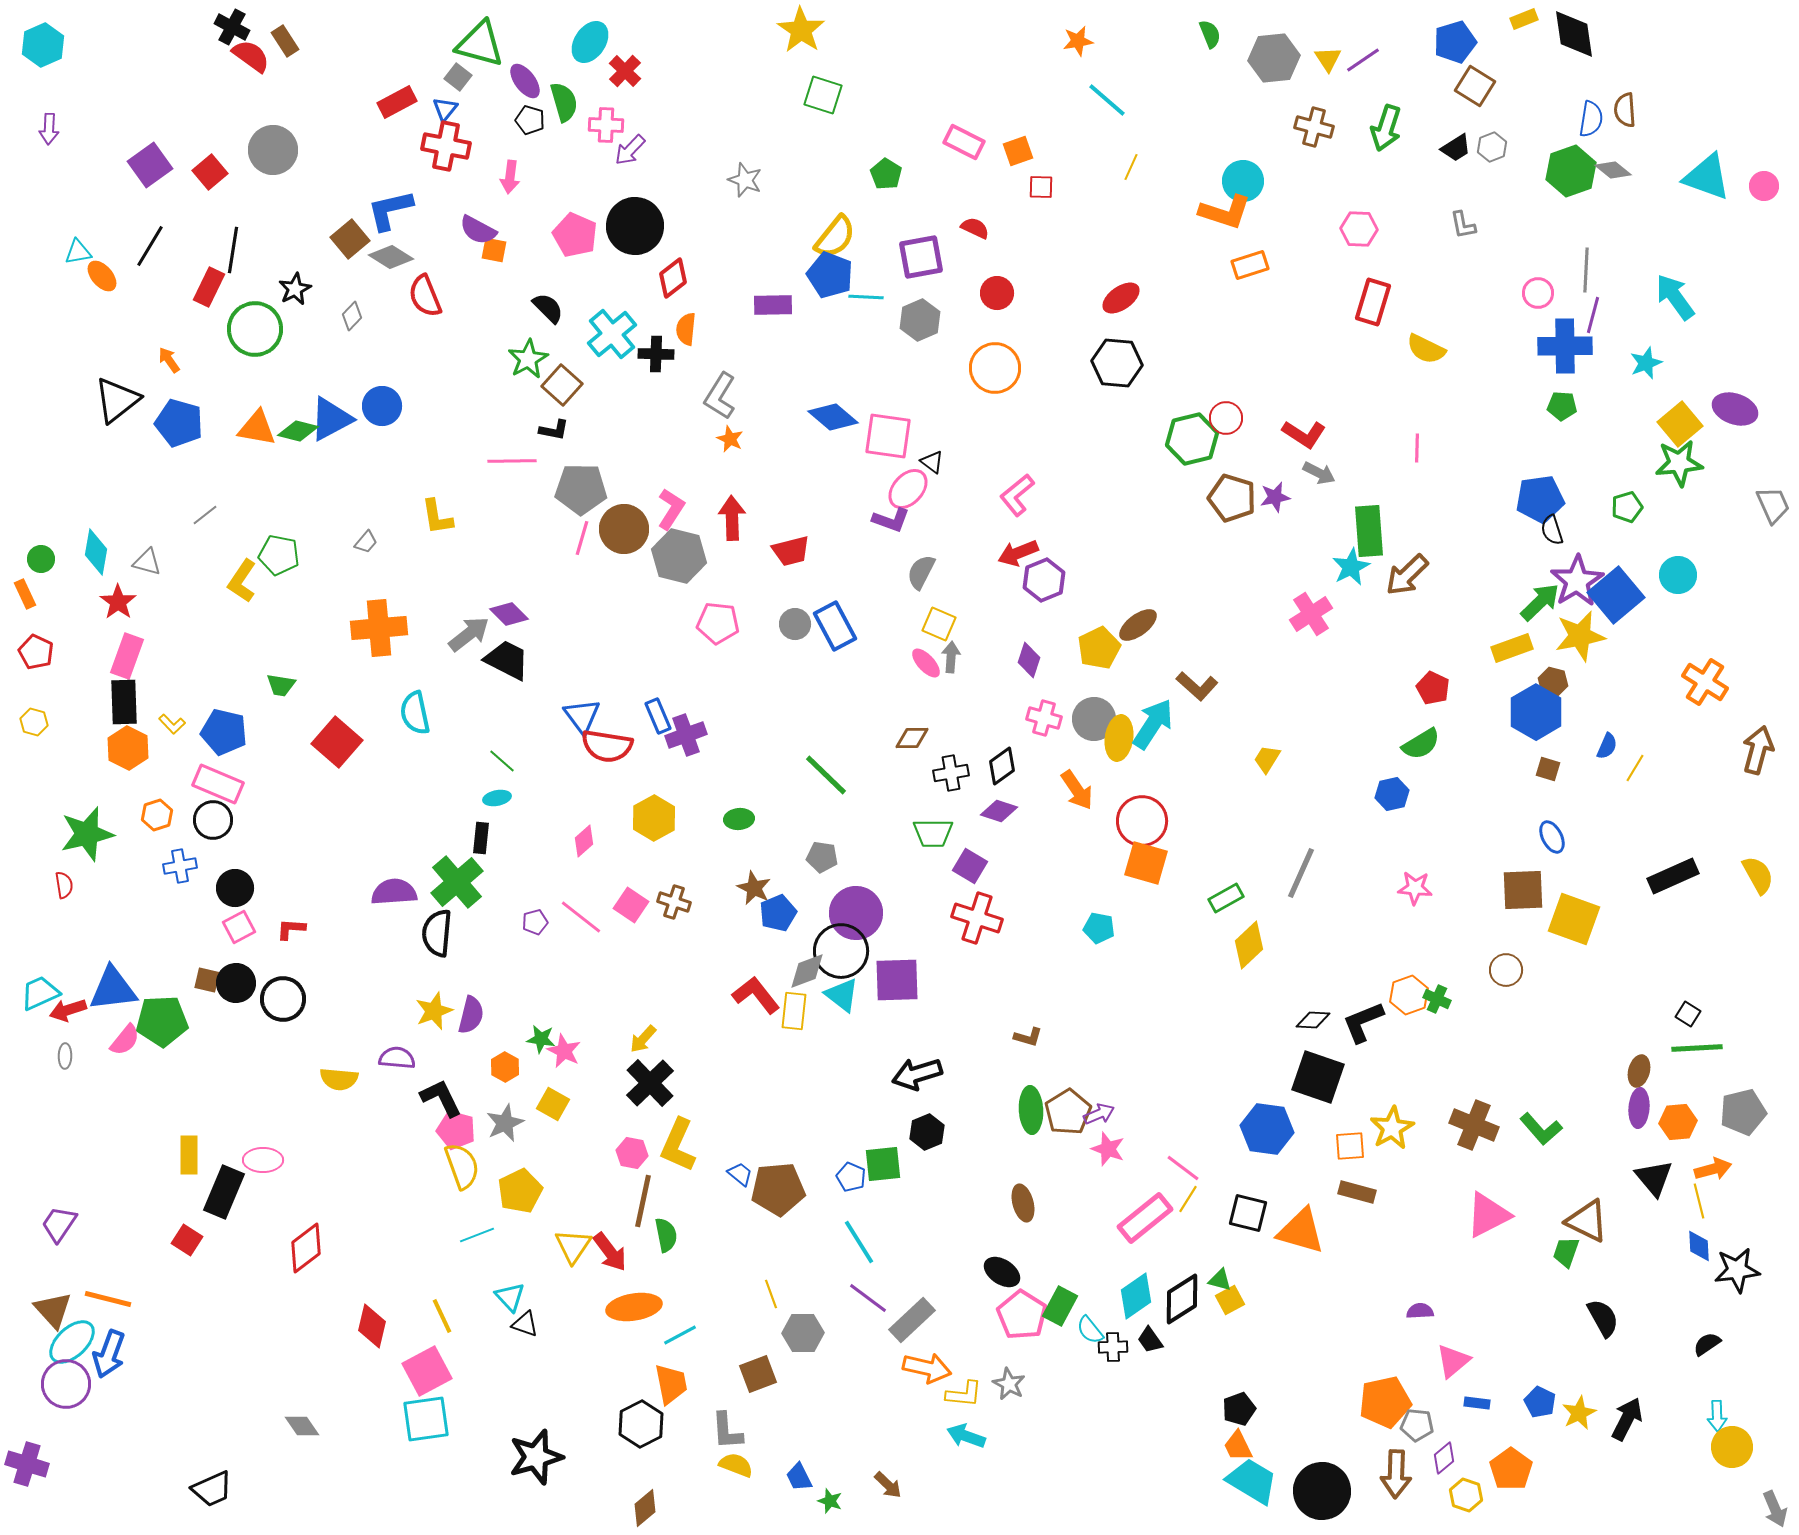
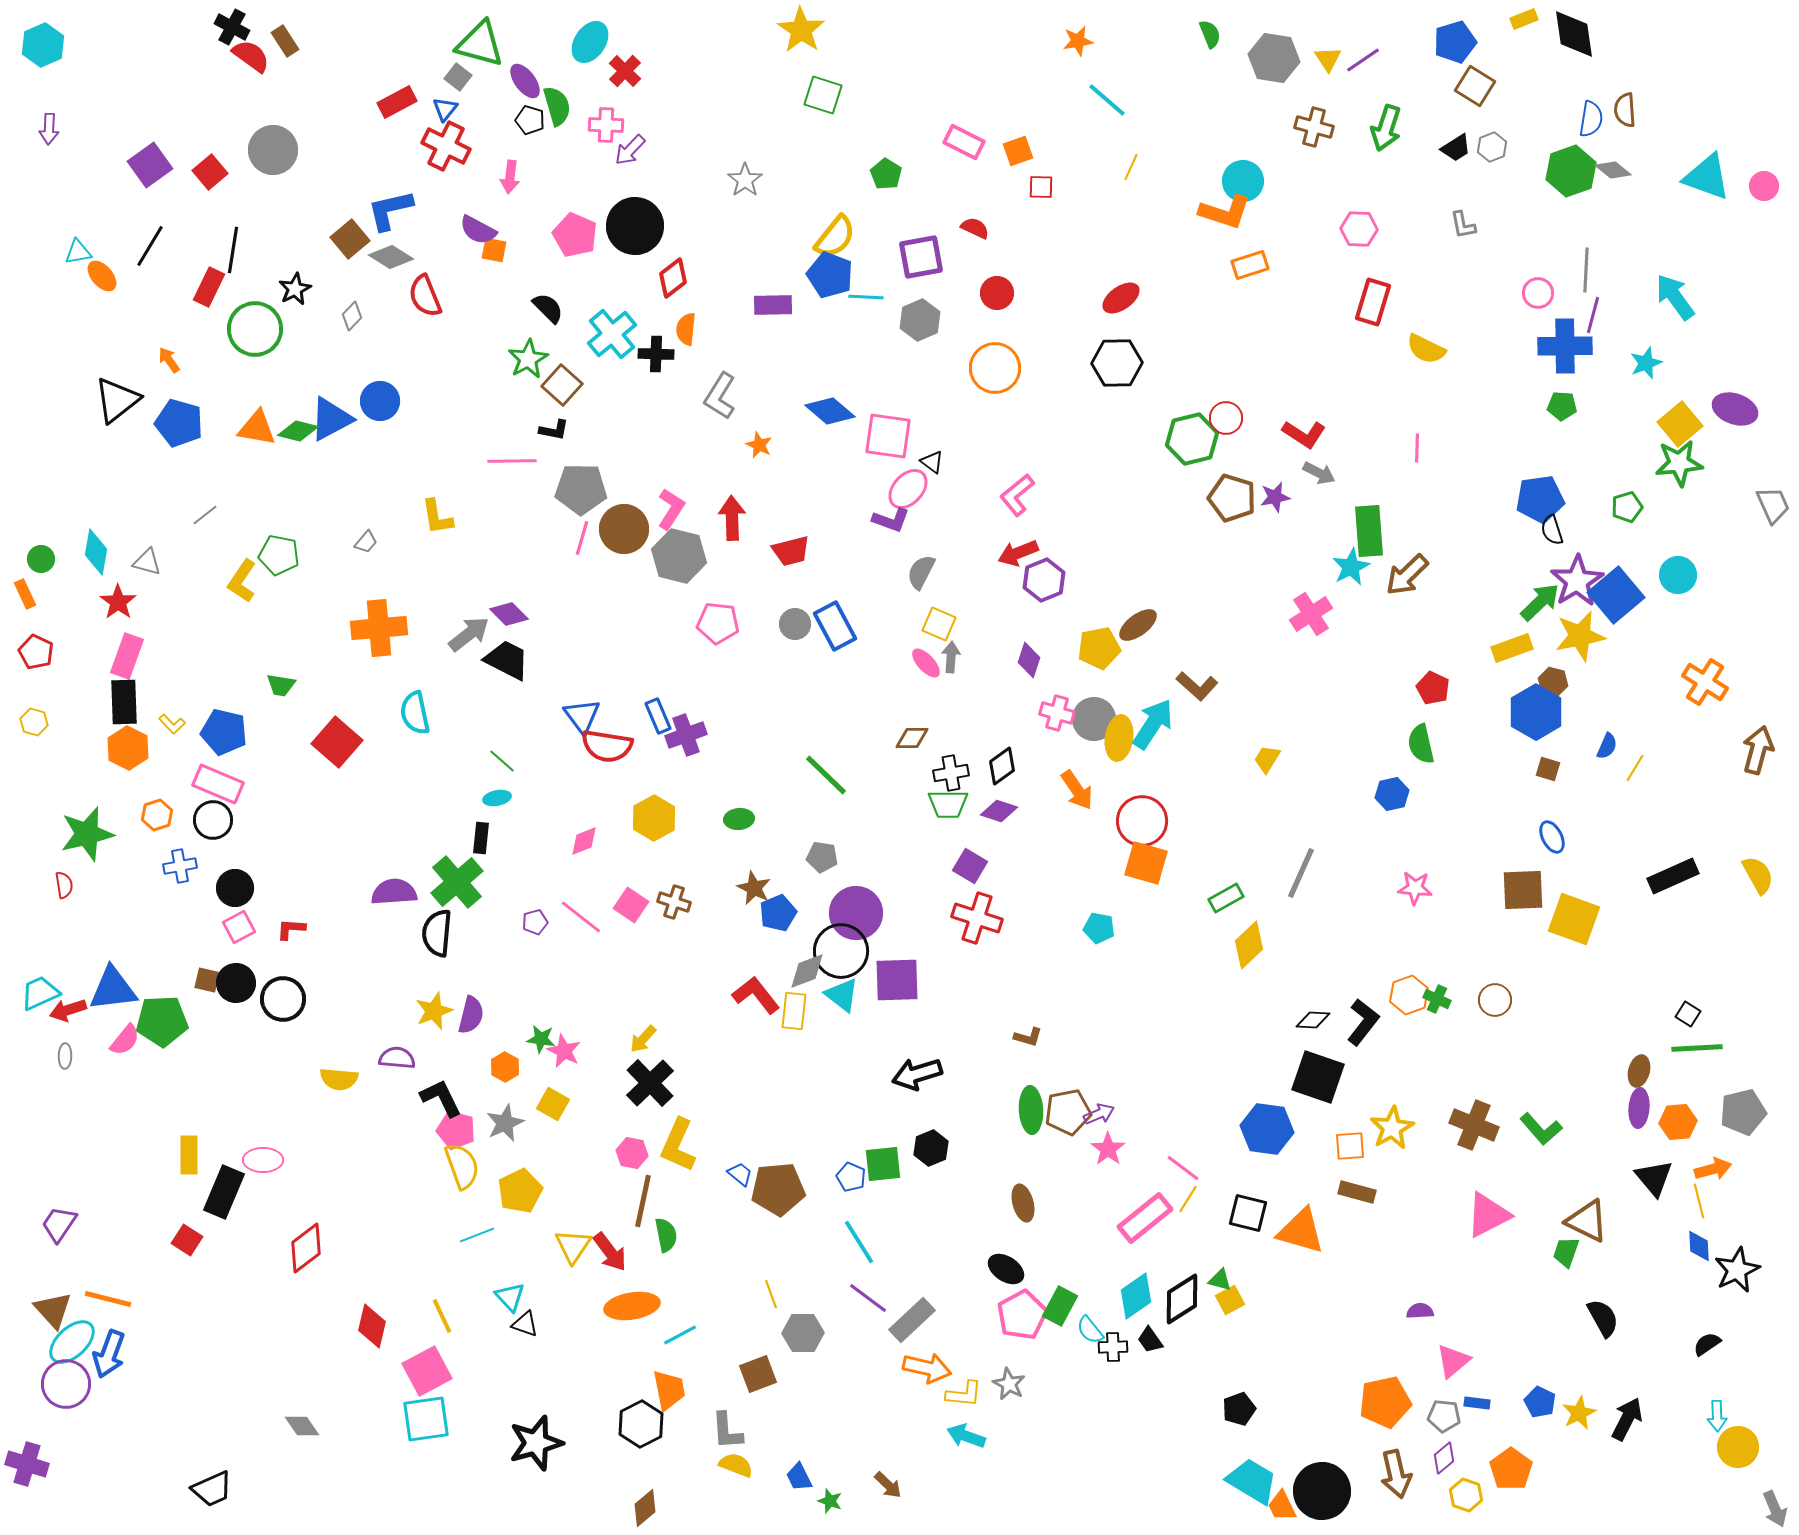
gray hexagon at (1274, 58): rotated 15 degrees clockwise
green semicircle at (564, 102): moved 7 px left, 4 px down
red cross at (446, 146): rotated 15 degrees clockwise
gray star at (745, 180): rotated 16 degrees clockwise
black hexagon at (1117, 363): rotated 6 degrees counterclockwise
blue circle at (382, 406): moved 2 px left, 5 px up
blue diamond at (833, 417): moved 3 px left, 6 px up
orange star at (730, 439): moved 29 px right, 6 px down
yellow pentagon at (1099, 648): rotated 15 degrees clockwise
pink cross at (1044, 718): moved 13 px right, 5 px up
green semicircle at (1421, 744): rotated 108 degrees clockwise
green trapezoid at (933, 833): moved 15 px right, 29 px up
pink diamond at (584, 841): rotated 20 degrees clockwise
brown circle at (1506, 970): moved 11 px left, 30 px down
black L-shape at (1363, 1022): rotated 150 degrees clockwise
brown pentagon at (1068, 1112): rotated 21 degrees clockwise
black hexagon at (927, 1132): moved 4 px right, 16 px down
pink star at (1108, 1149): rotated 16 degrees clockwise
black star at (1737, 1270): rotated 18 degrees counterclockwise
black ellipse at (1002, 1272): moved 4 px right, 3 px up
orange ellipse at (634, 1307): moved 2 px left, 1 px up
pink pentagon at (1022, 1315): rotated 12 degrees clockwise
orange trapezoid at (671, 1384): moved 2 px left, 6 px down
gray pentagon at (1417, 1425): moved 27 px right, 9 px up
orange trapezoid at (1238, 1446): moved 44 px right, 60 px down
yellow circle at (1732, 1447): moved 6 px right
black star at (536, 1457): moved 14 px up
brown arrow at (1396, 1474): rotated 15 degrees counterclockwise
